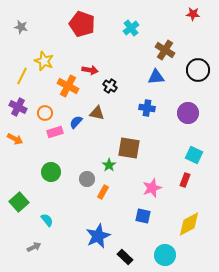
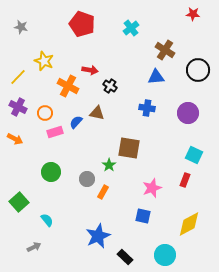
yellow line: moved 4 px left, 1 px down; rotated 18 degrees clockwise
